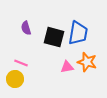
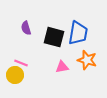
orange star: moved 2 px up
pink triangle: moved 5 px left
yellow circle: moved 4 px up
